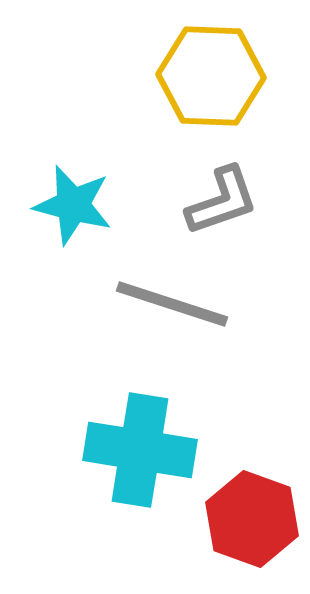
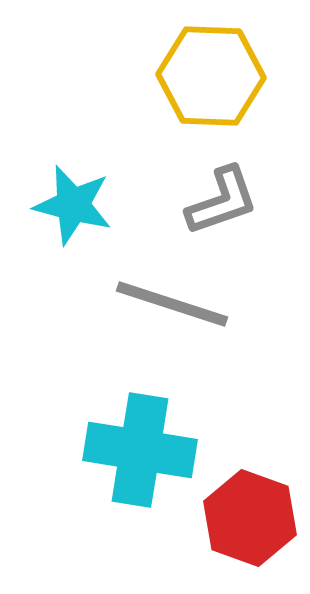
red hexagon: moved 2 px left, 1 px up
